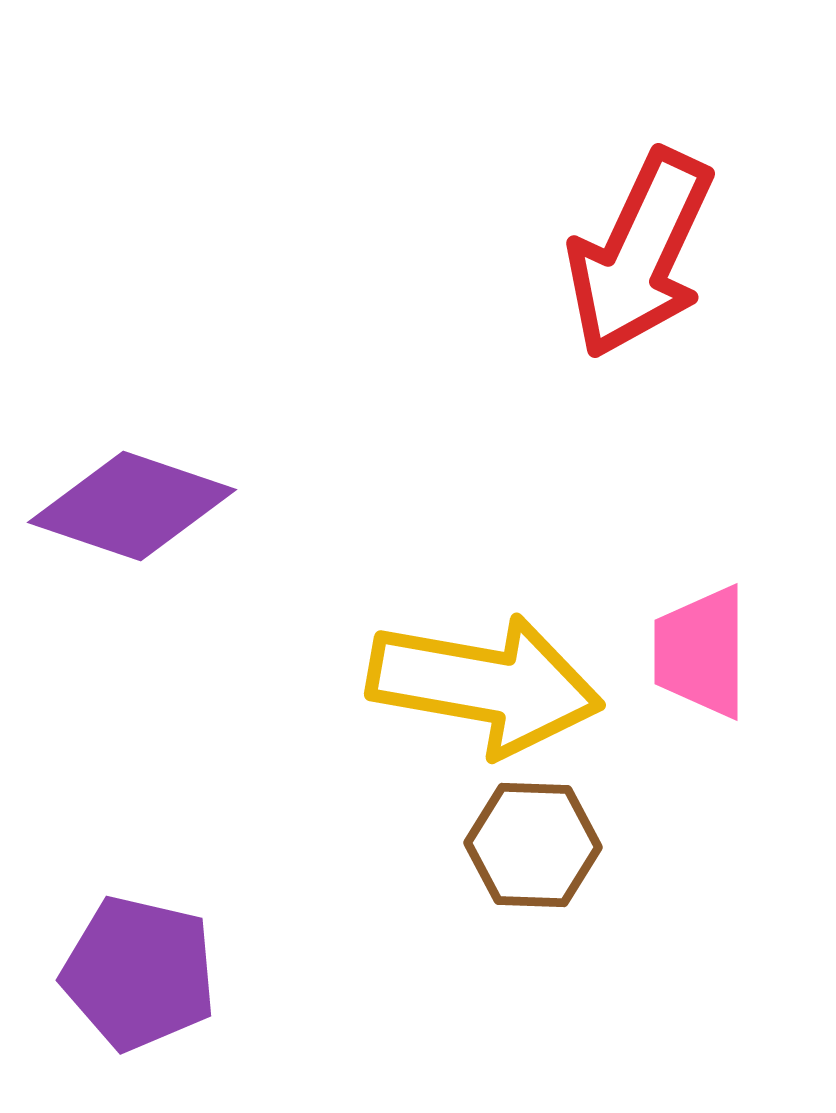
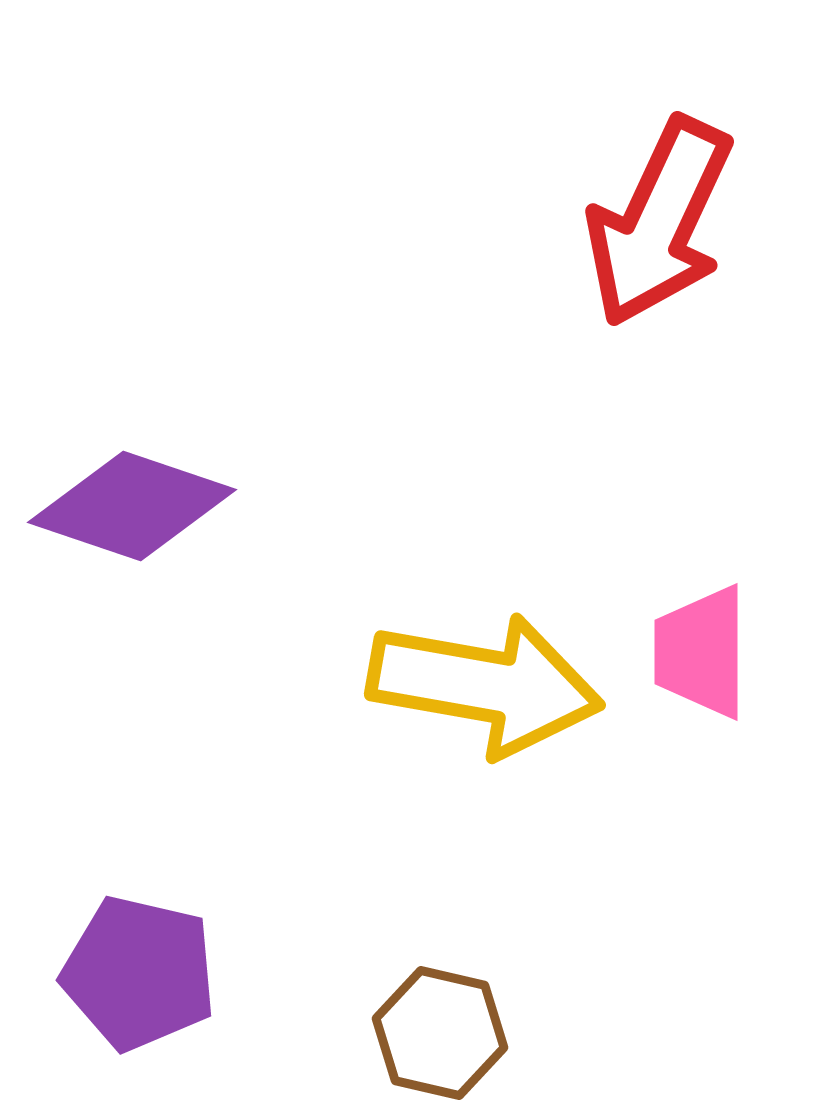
red arrow: moved 19 px right, 32 px up
brown hexagon: moved 93 px left, 188 px down; rotated 11 degrees clockwise
